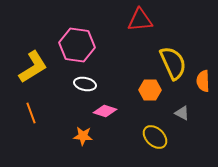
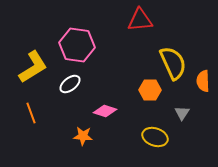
white ellipse: moved 15 px left; rotated 50 degrees counterclockwise
gray triangle: rotated 35 degrees clockwise
yellow ellipse: rotated 25 degrees counterclockwise
